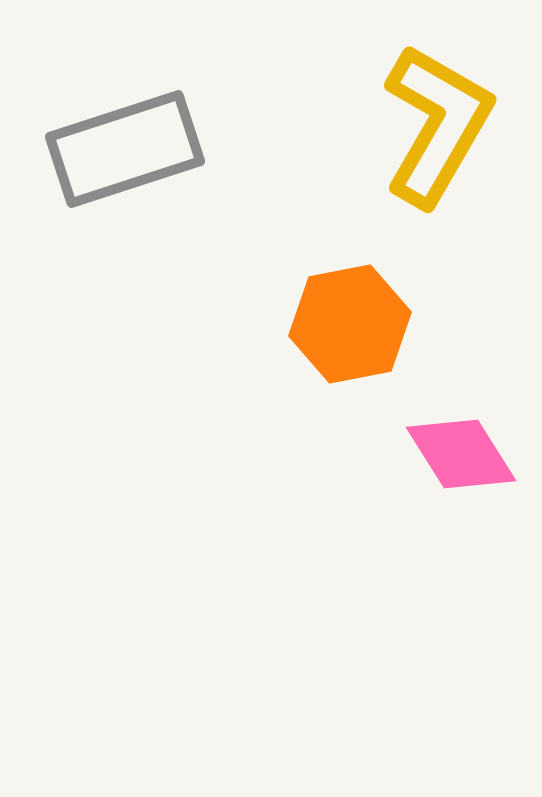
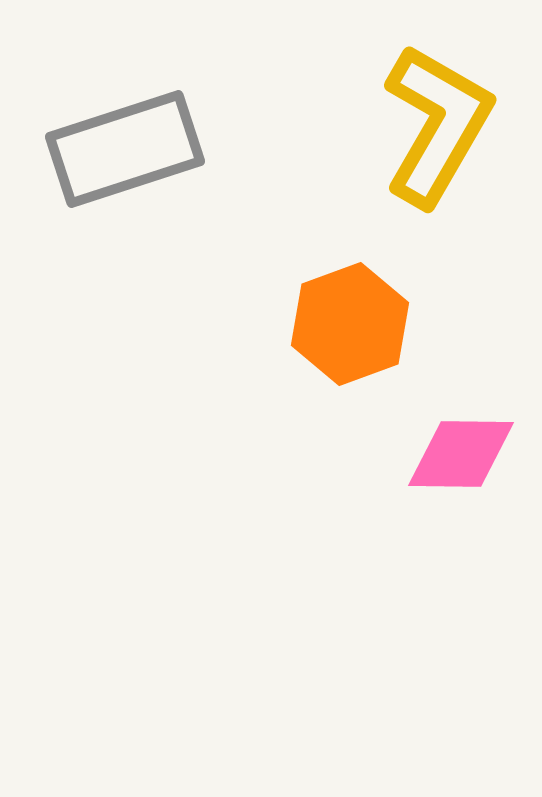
orange hexagon: rotated 9 degrees counterclockwise
pink diamond: rotated 57 degrees counterclockwise
